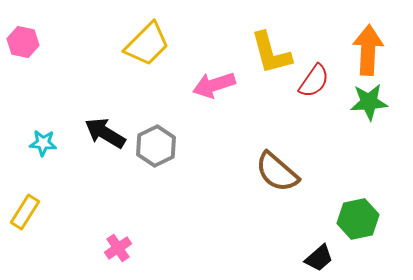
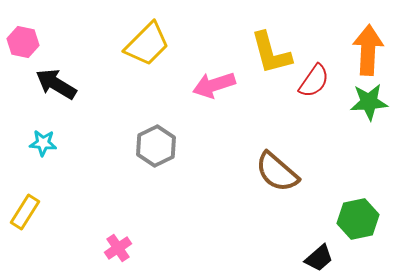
black arrow: moved 49 px left, 49 px up
